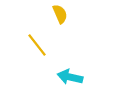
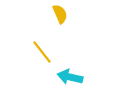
yellow line: moved 5 px right, 7 px down
